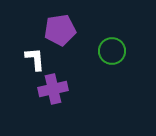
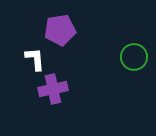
green circle: moved 22 px right, 6 px down
